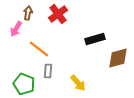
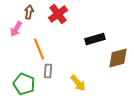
brown arrow: moved 1 px right, 1 px up
orange line: rotated 30 degrees clockwise
